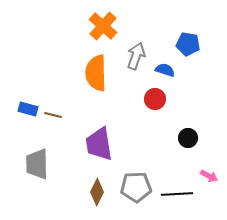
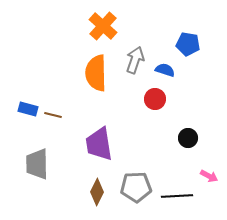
gray arrow: moved 1 px left, 4 px down
black line: moved 2 px down
